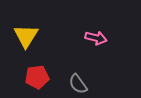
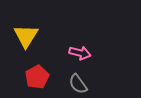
pink arrow: moved 16 px left, 15 px down
red pentagon: rotated 20 degrees counterclockwise
